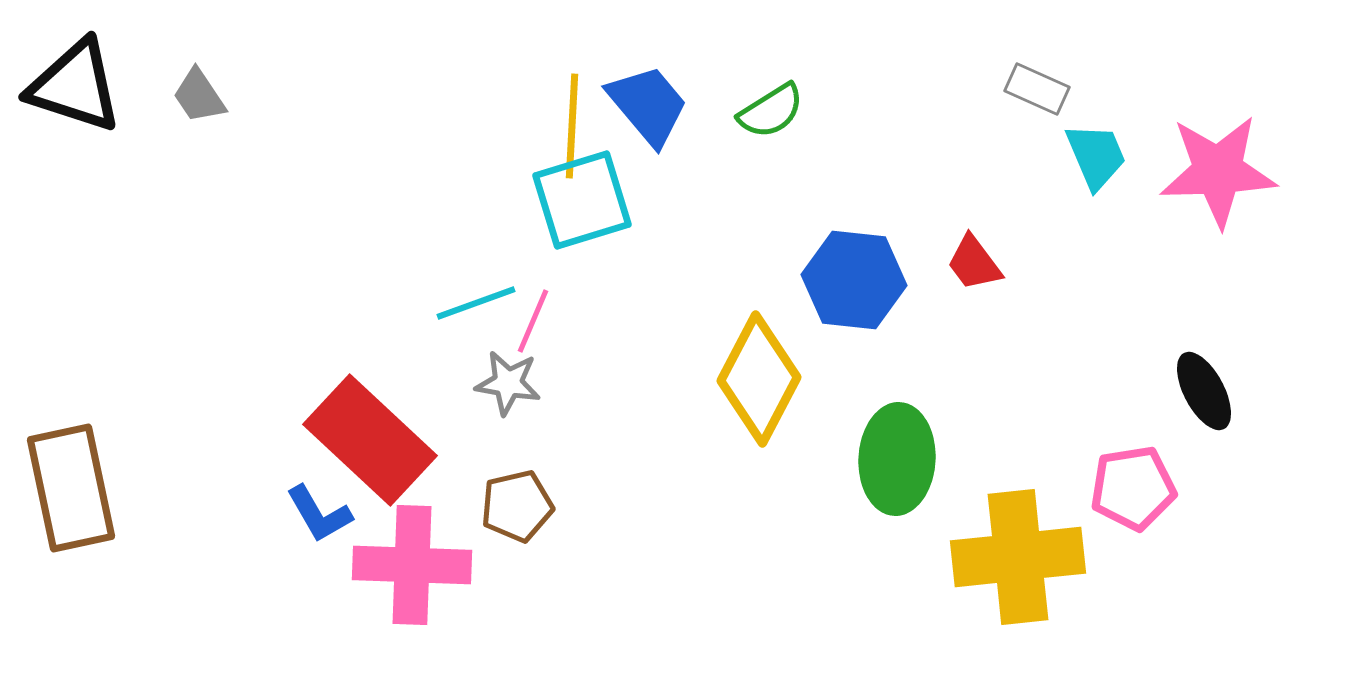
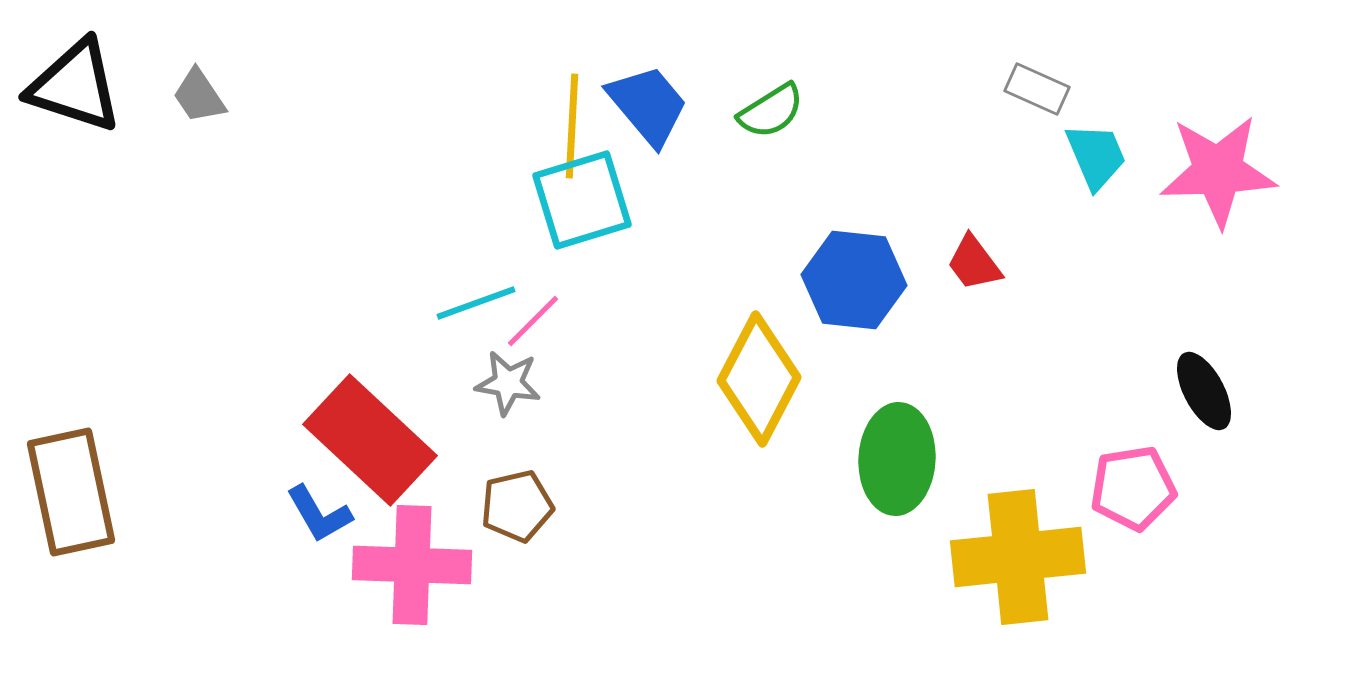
pink line: rotated 22 degrees clockwise
brown rectangle: moved 4 px down
